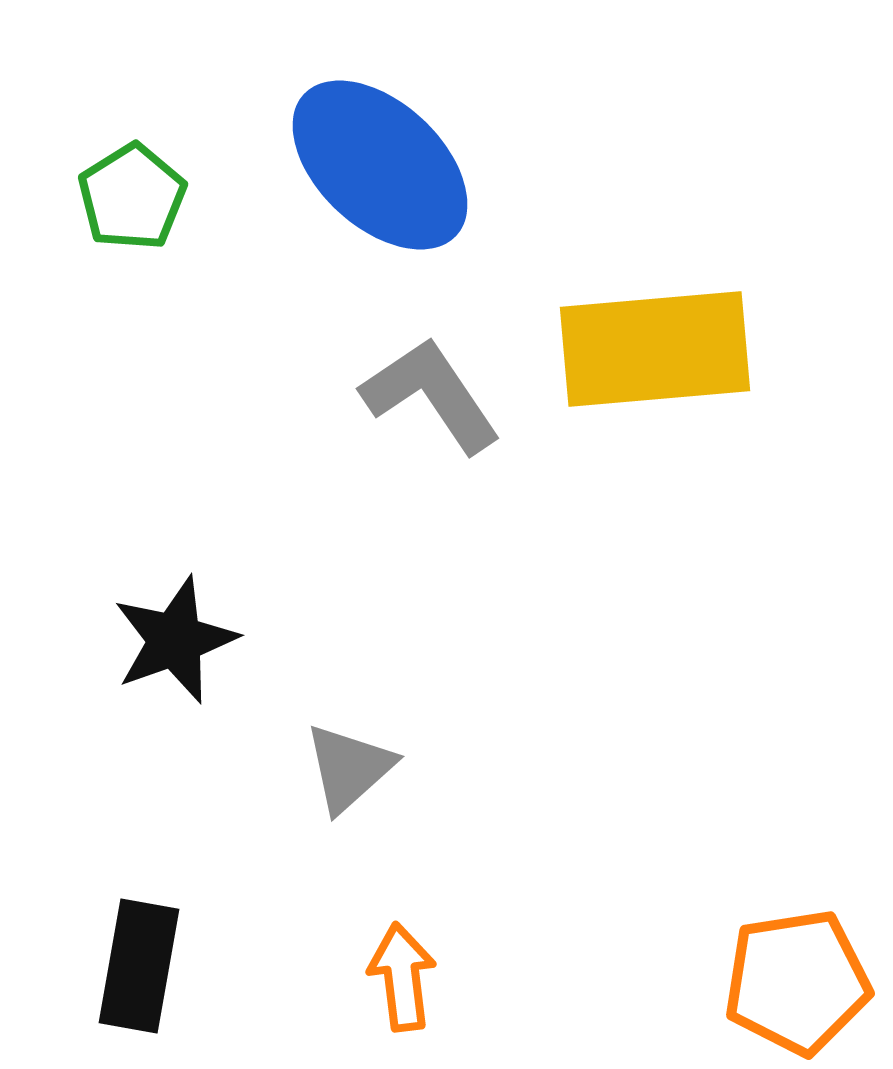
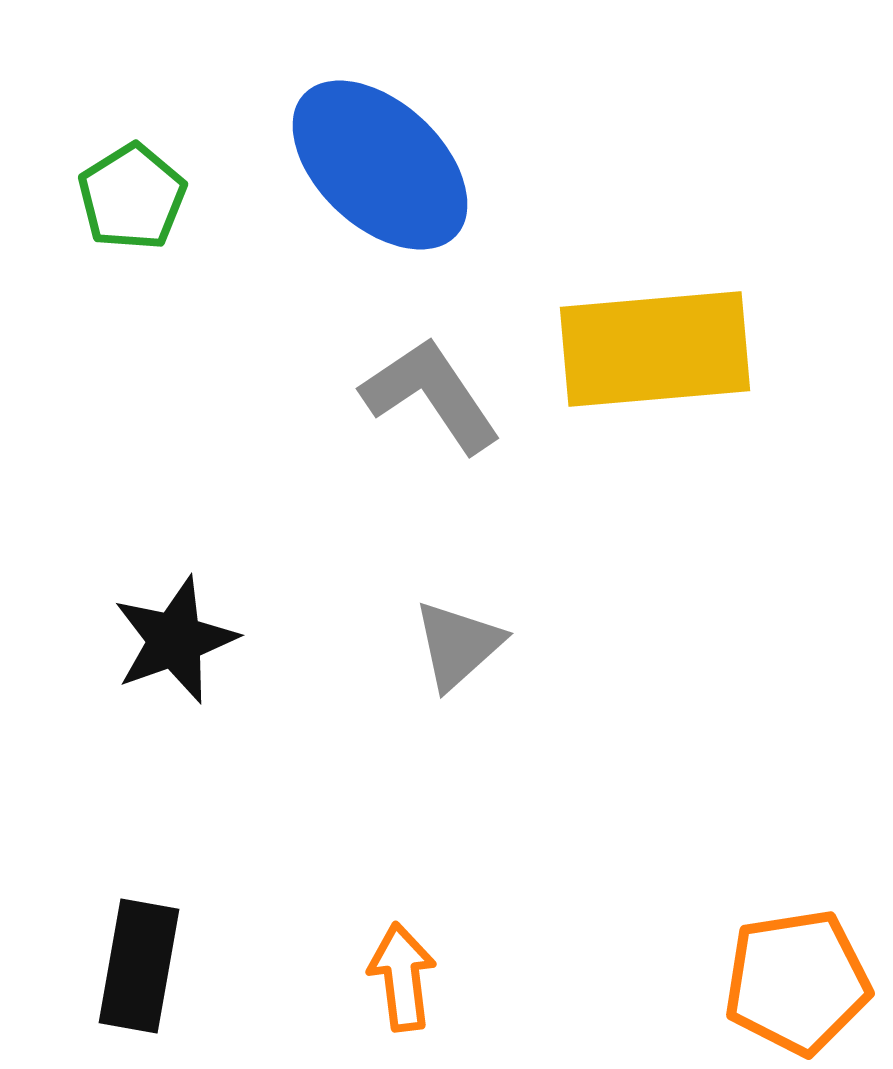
gray triangle: moved 109 px right, 123 px up
